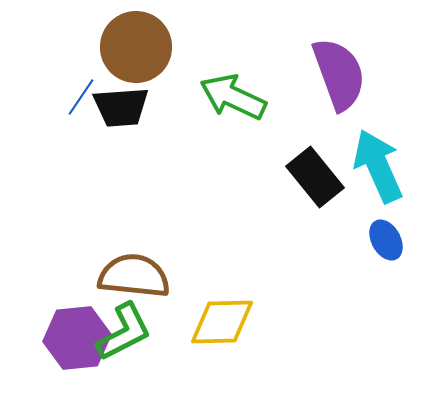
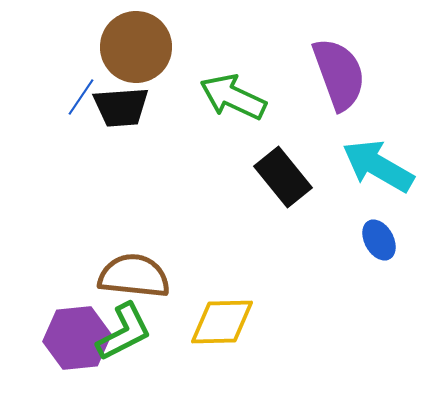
cyan arrow: rotated 36 degrees counterclockwise
black rectangle: moved 32 px left
blue ellipse: moved 7 px left
